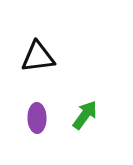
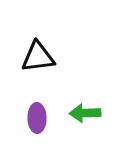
green arrow: moved 2 px up; rotated 128 degrees counterclockwise
